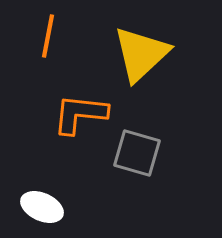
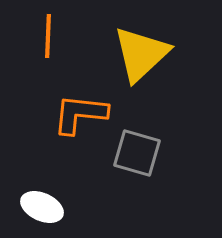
orange line: rotated 9 degrees counterclockwise
